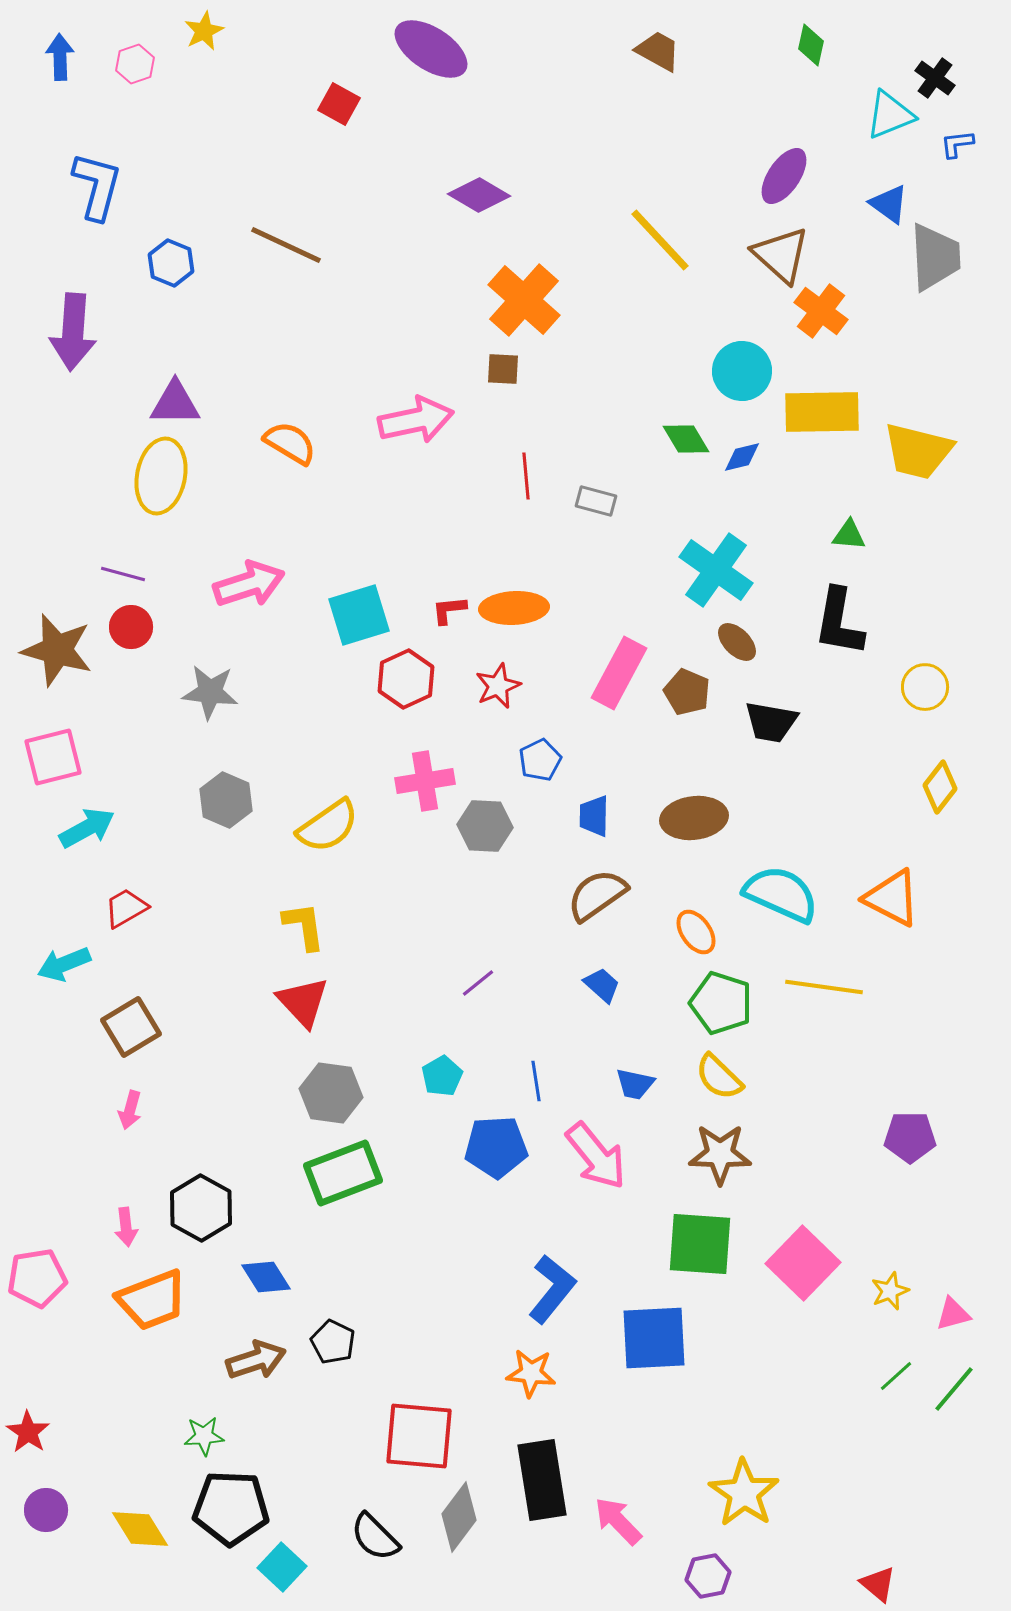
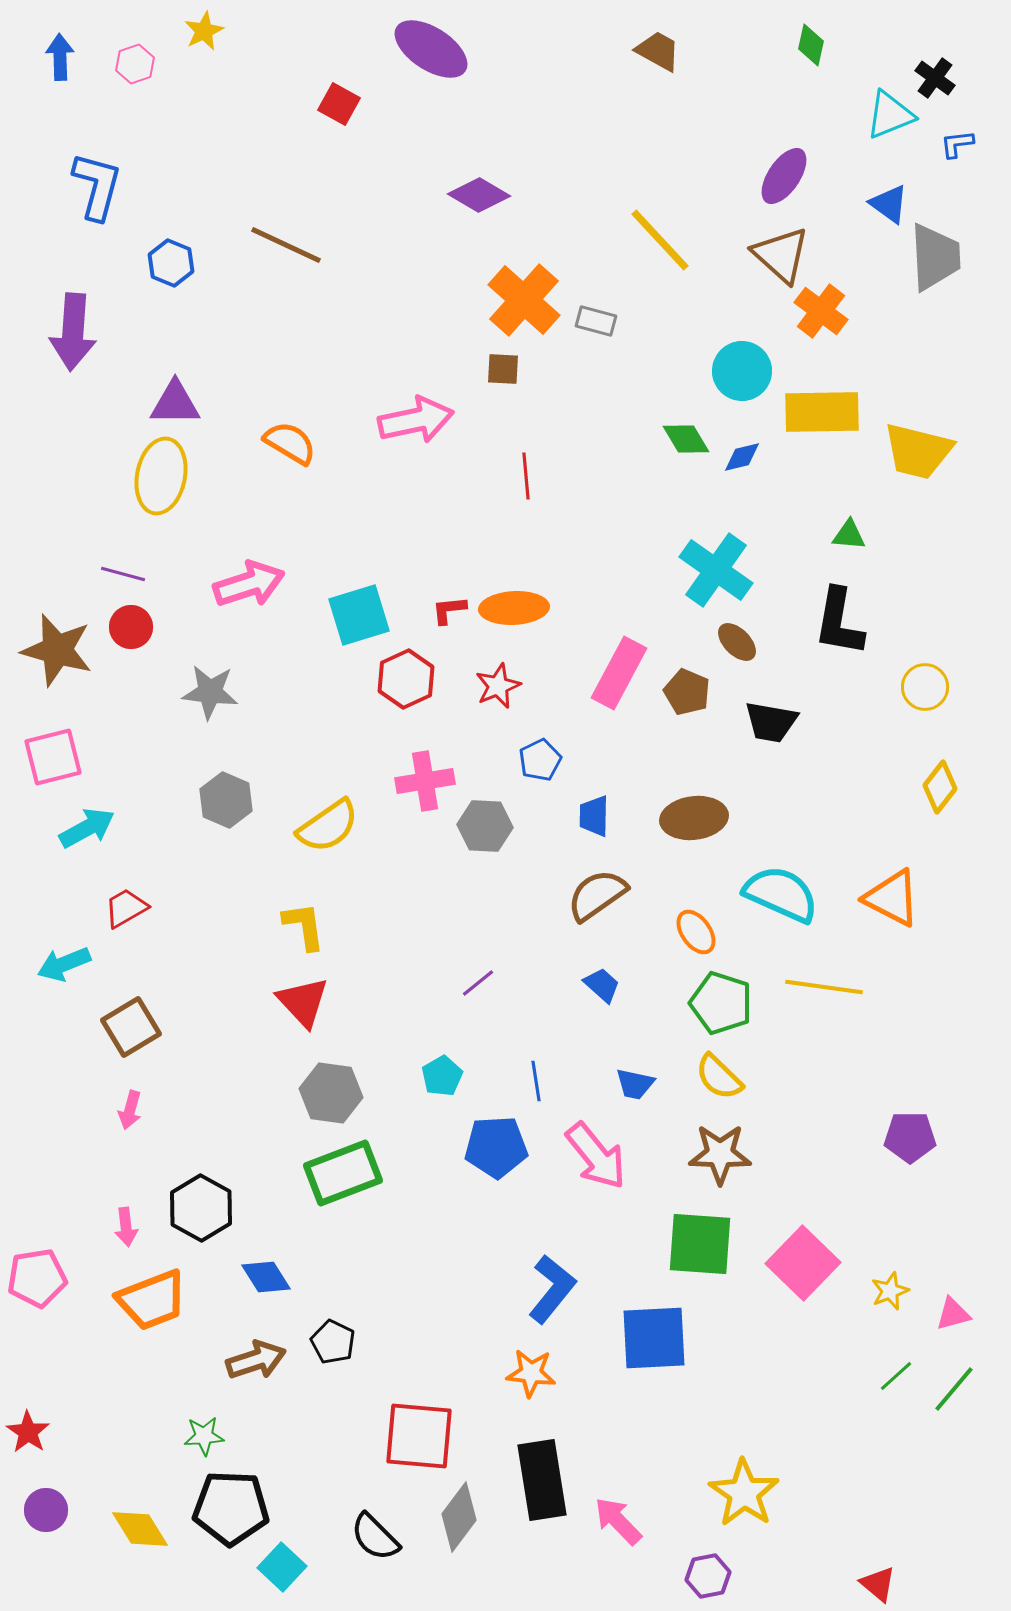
gray rectangle at (596, 501): moved 180 px up
